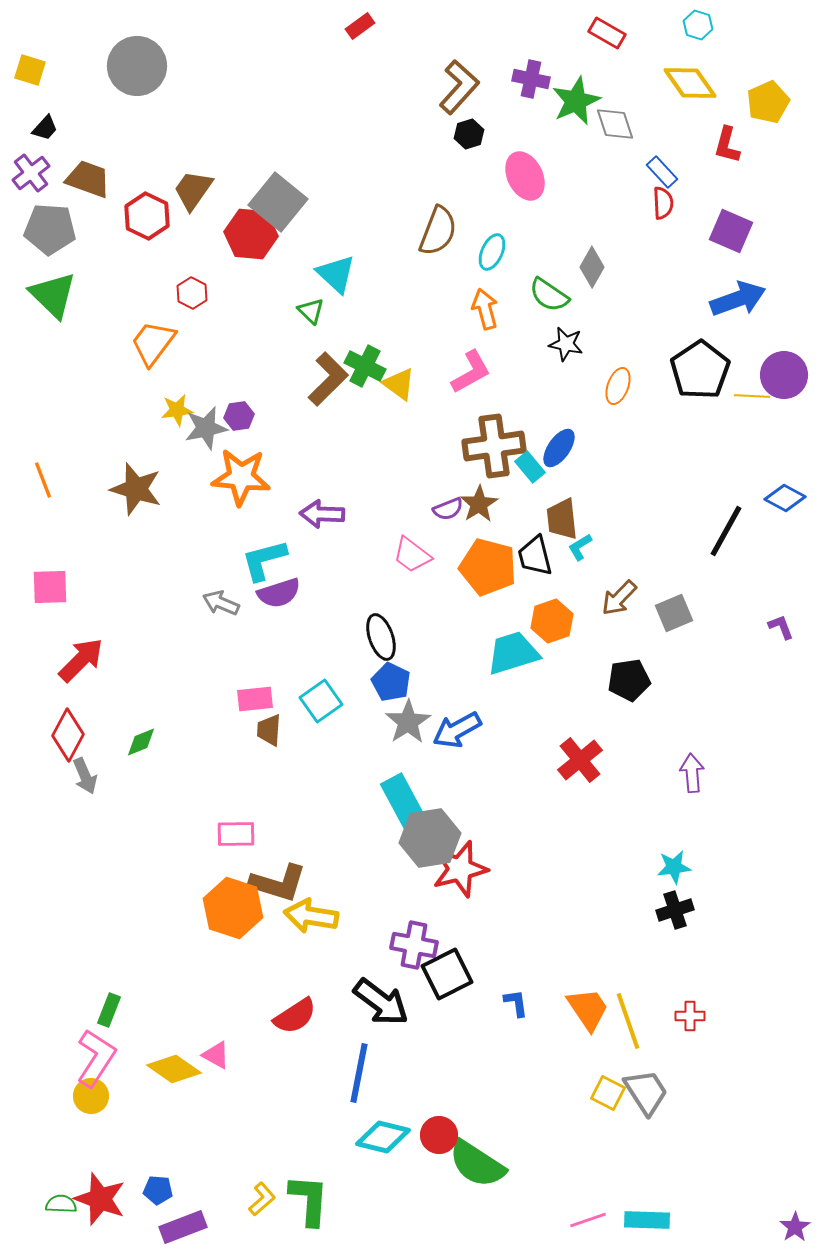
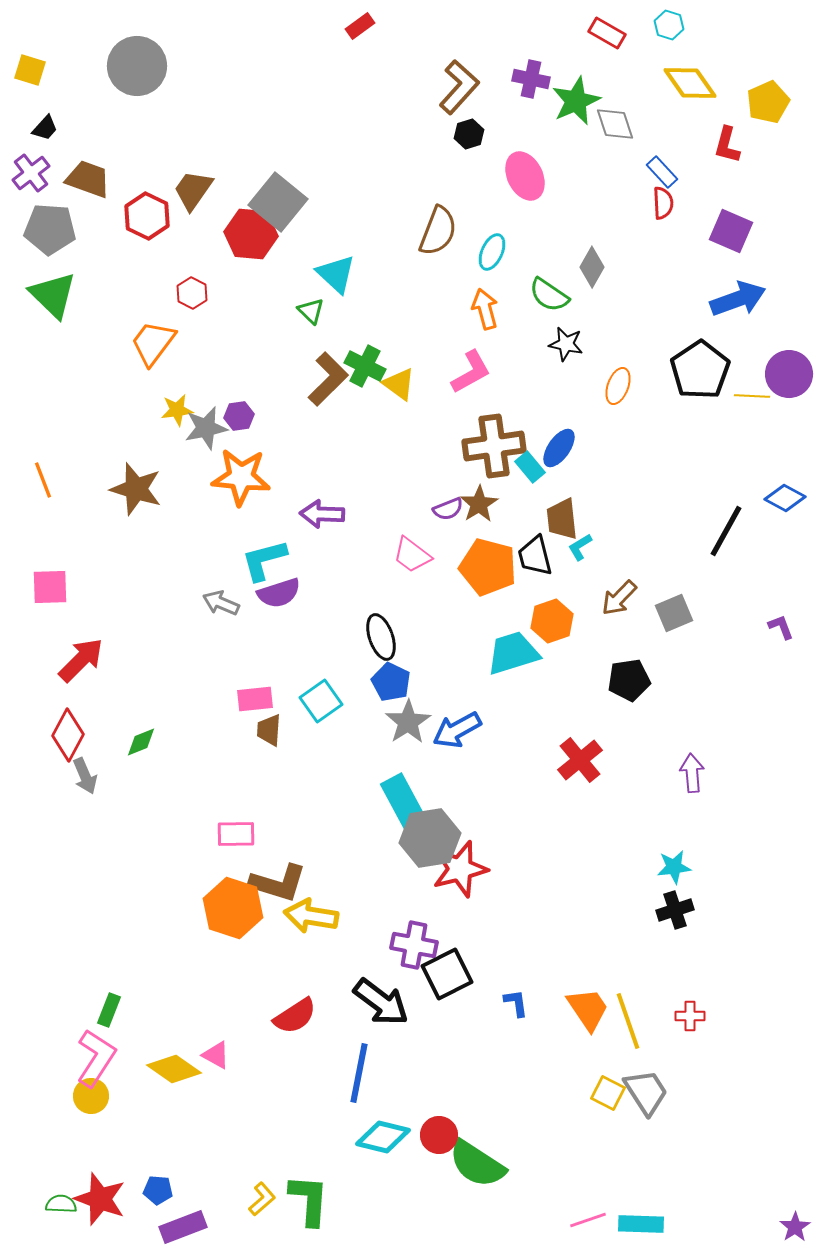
cyan hexagon at (698, 25): moved 29 px left
purple circle at (784, 375): moved 5 px right, 1 px up
cyan rectangle at (647, 1220): moved 6 px left, 4 px down
